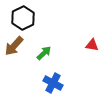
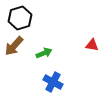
black hexagon: moved 3 px left; rotated 10 degrees clockwise
green arrow: rotated 21 degrees clockwise
blue cross: moved 1 px up
